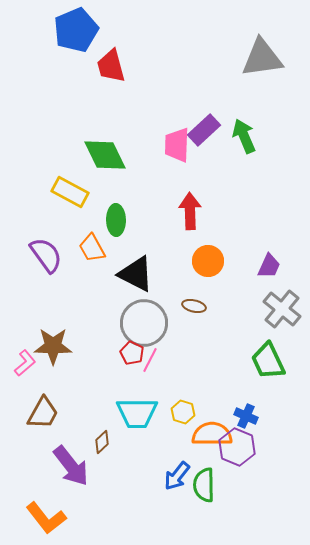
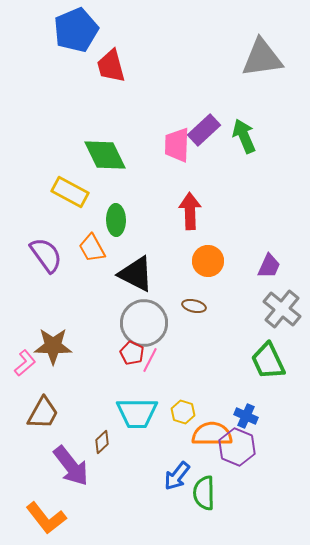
green semicircle: moved 8 px down
